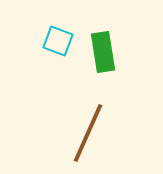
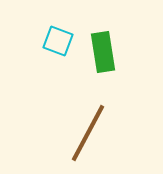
brown line: rotated 4 degrees clockwise
